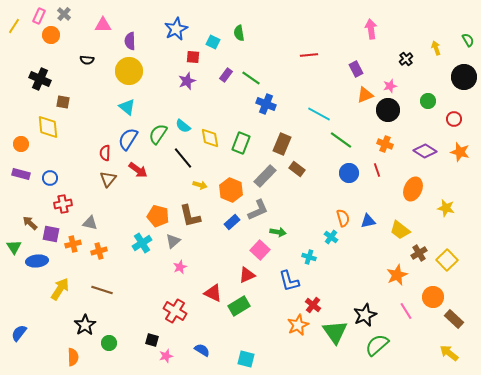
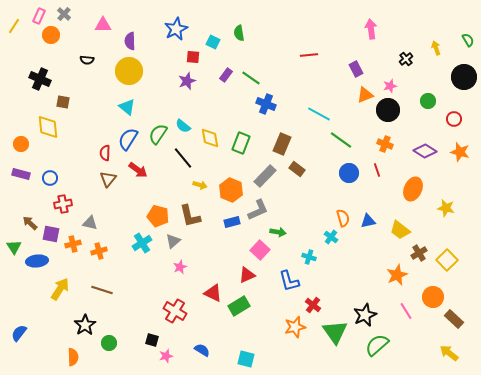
blue rectangle at (232, 222): rotated 28 degrees clockwise
orange star at (298, 325): moved 3 px left, 2 px down; rotated 10 degrees clockwise
